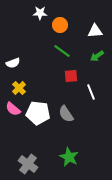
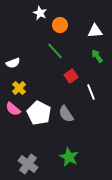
white star: rotated 24 degrees clockwise
green line: moved 7 px left; rotated 12 degrees clockwise
green arrow: rotated 88 degrees clockwise
red square: rotated 32 degrees counterclockwise
white pentagon: moved 1 px right; rotated 20 degrees clockwise
